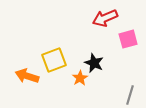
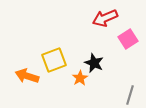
pink square: rotated 18 degrees counterclockwise
